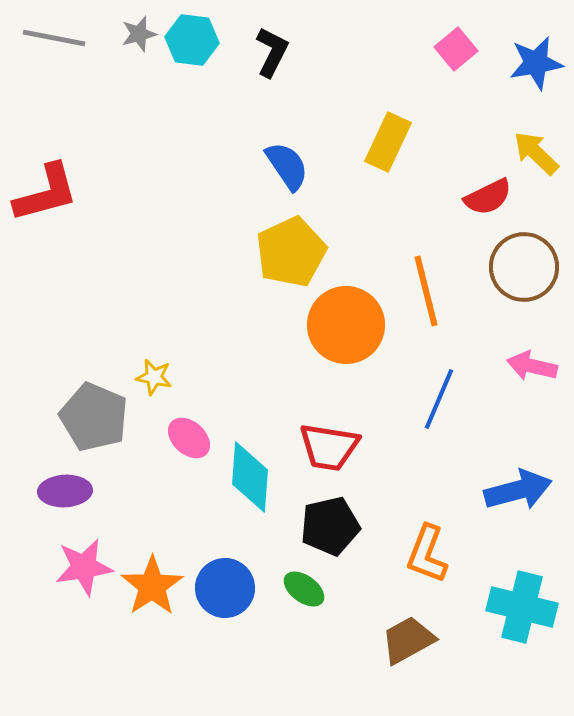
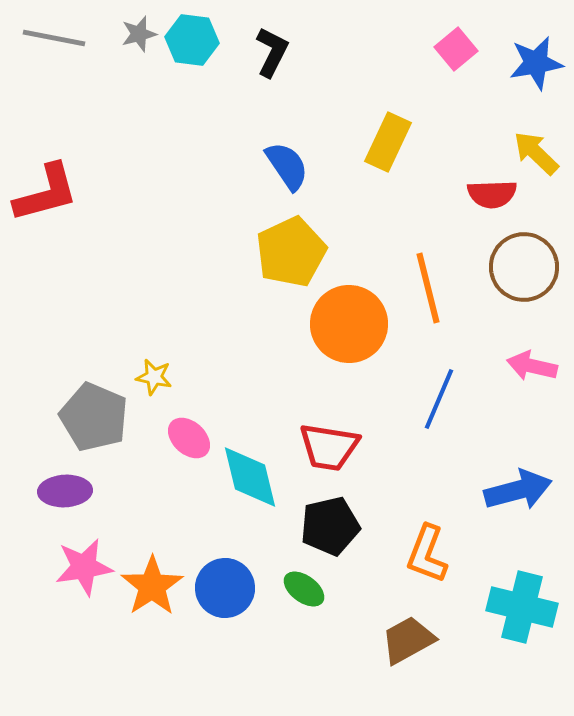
red semicircle: moved 4 px right, 3 px up; rotated 24 degrees clockwise
orange line: moved 2 px right, 3 px up
orange circle: moved 3 px right, 1 px up
cyan diamond: rotated 18 degrees counterclockwise
